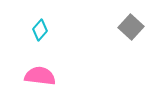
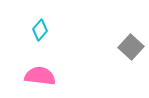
gray square: moved 20 px down
